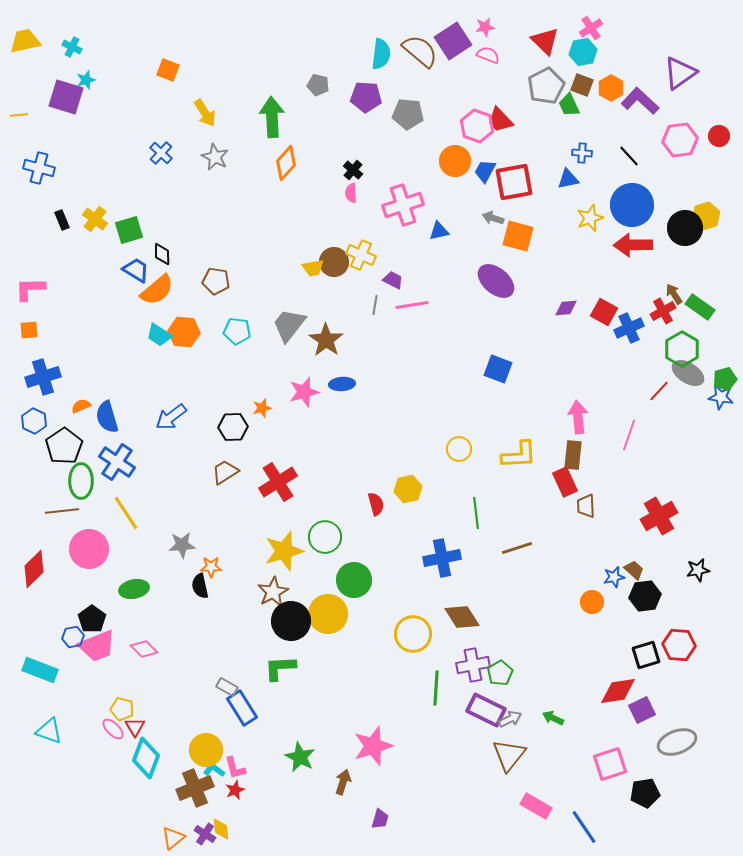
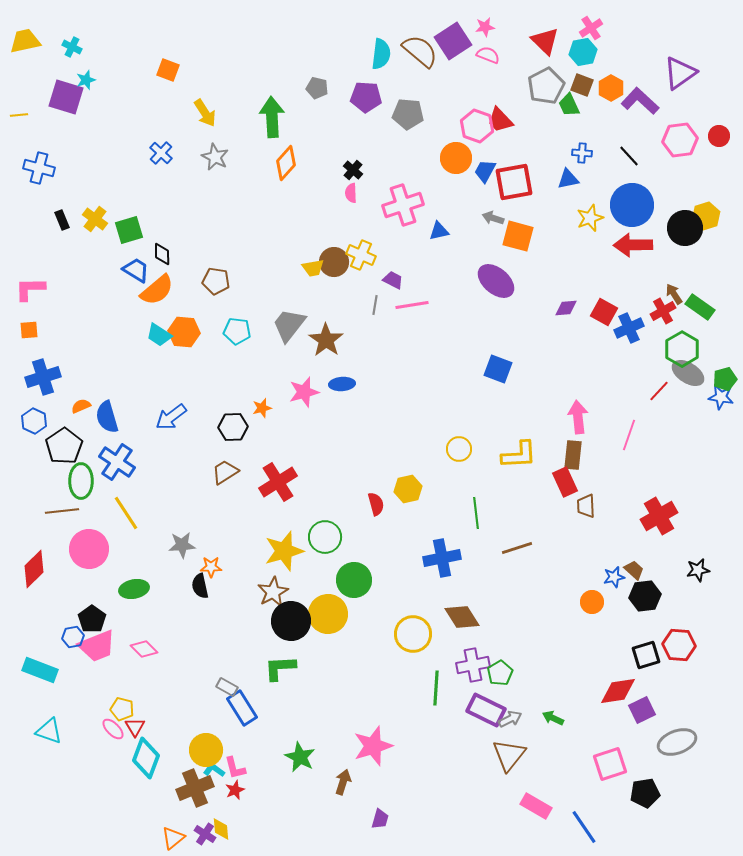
gray pentagon at (318, 85): moved 1 px left, 3 px down
orange circle at (455, 161): moved 1 px right, 3 px up
